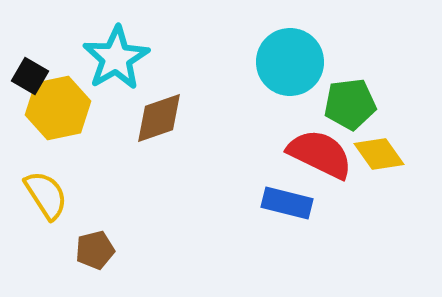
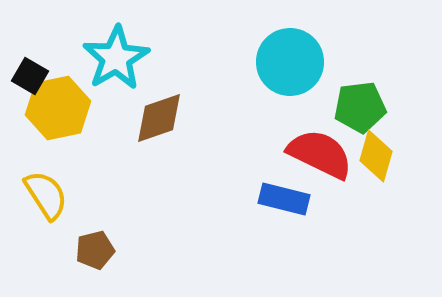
green pentagon: moved 10 px right, 3 px down
yellow diamond: moved 3 px left, 2 px down; rotated 51 degrees clockwise
blue rectangle: moved 3 px left, 4 px up
